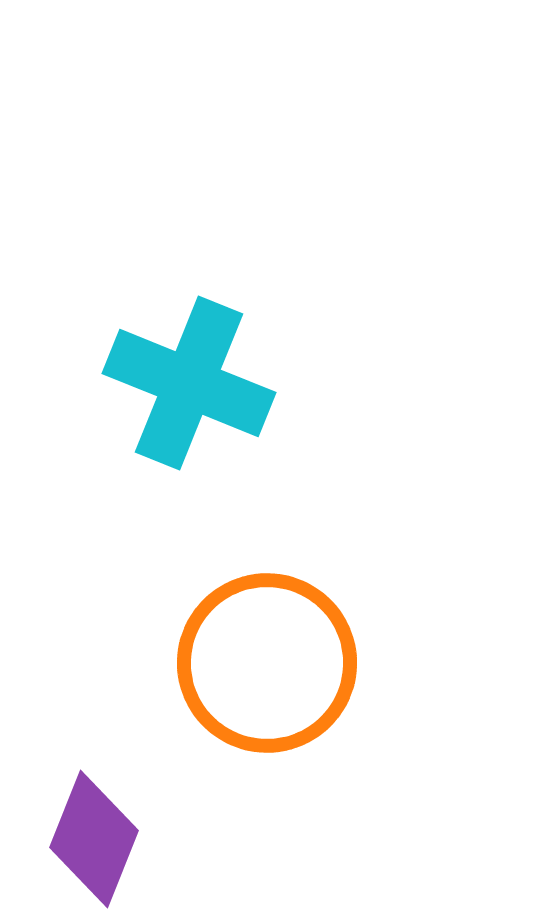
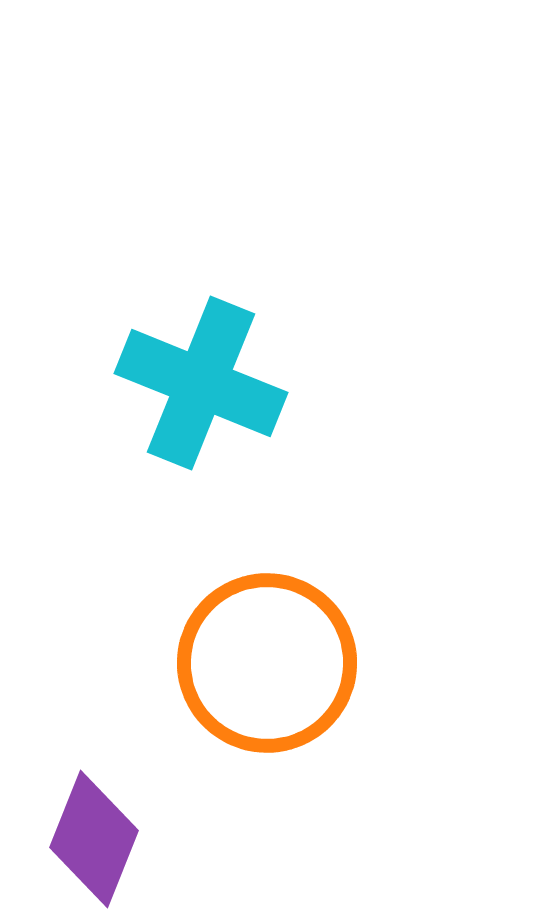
cyan cross: moved 12 px right
